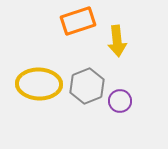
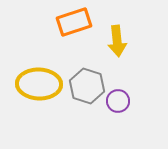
orange rectangle: moved 4 px left, 1 px down
gray hexagon: rotated 20 degrees counterclockwise
purple circle: moved 2 px left
